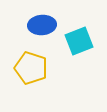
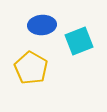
yellow pentagon: rotated 12 degrees clockwise
